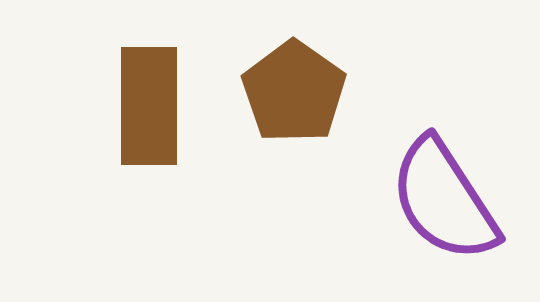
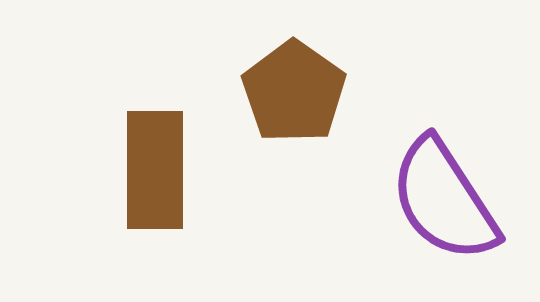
brown rectangle: moved 6 px right, 64 px down
